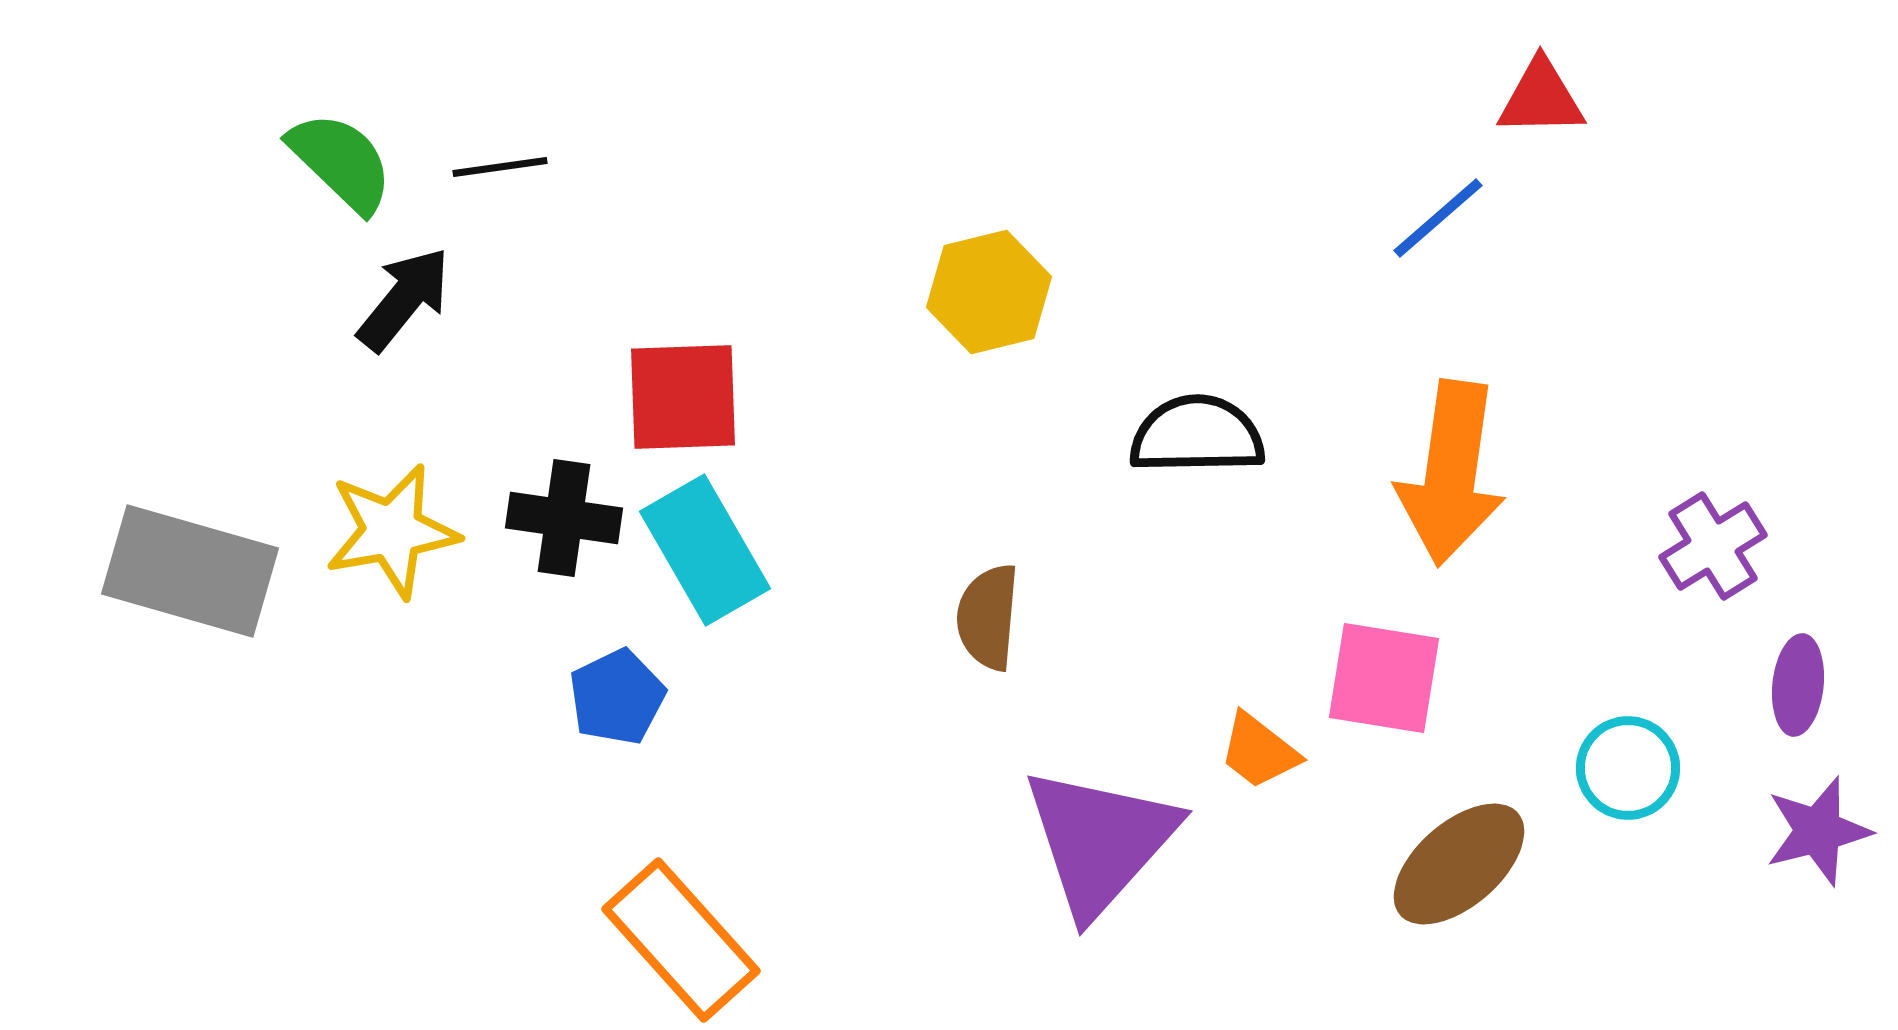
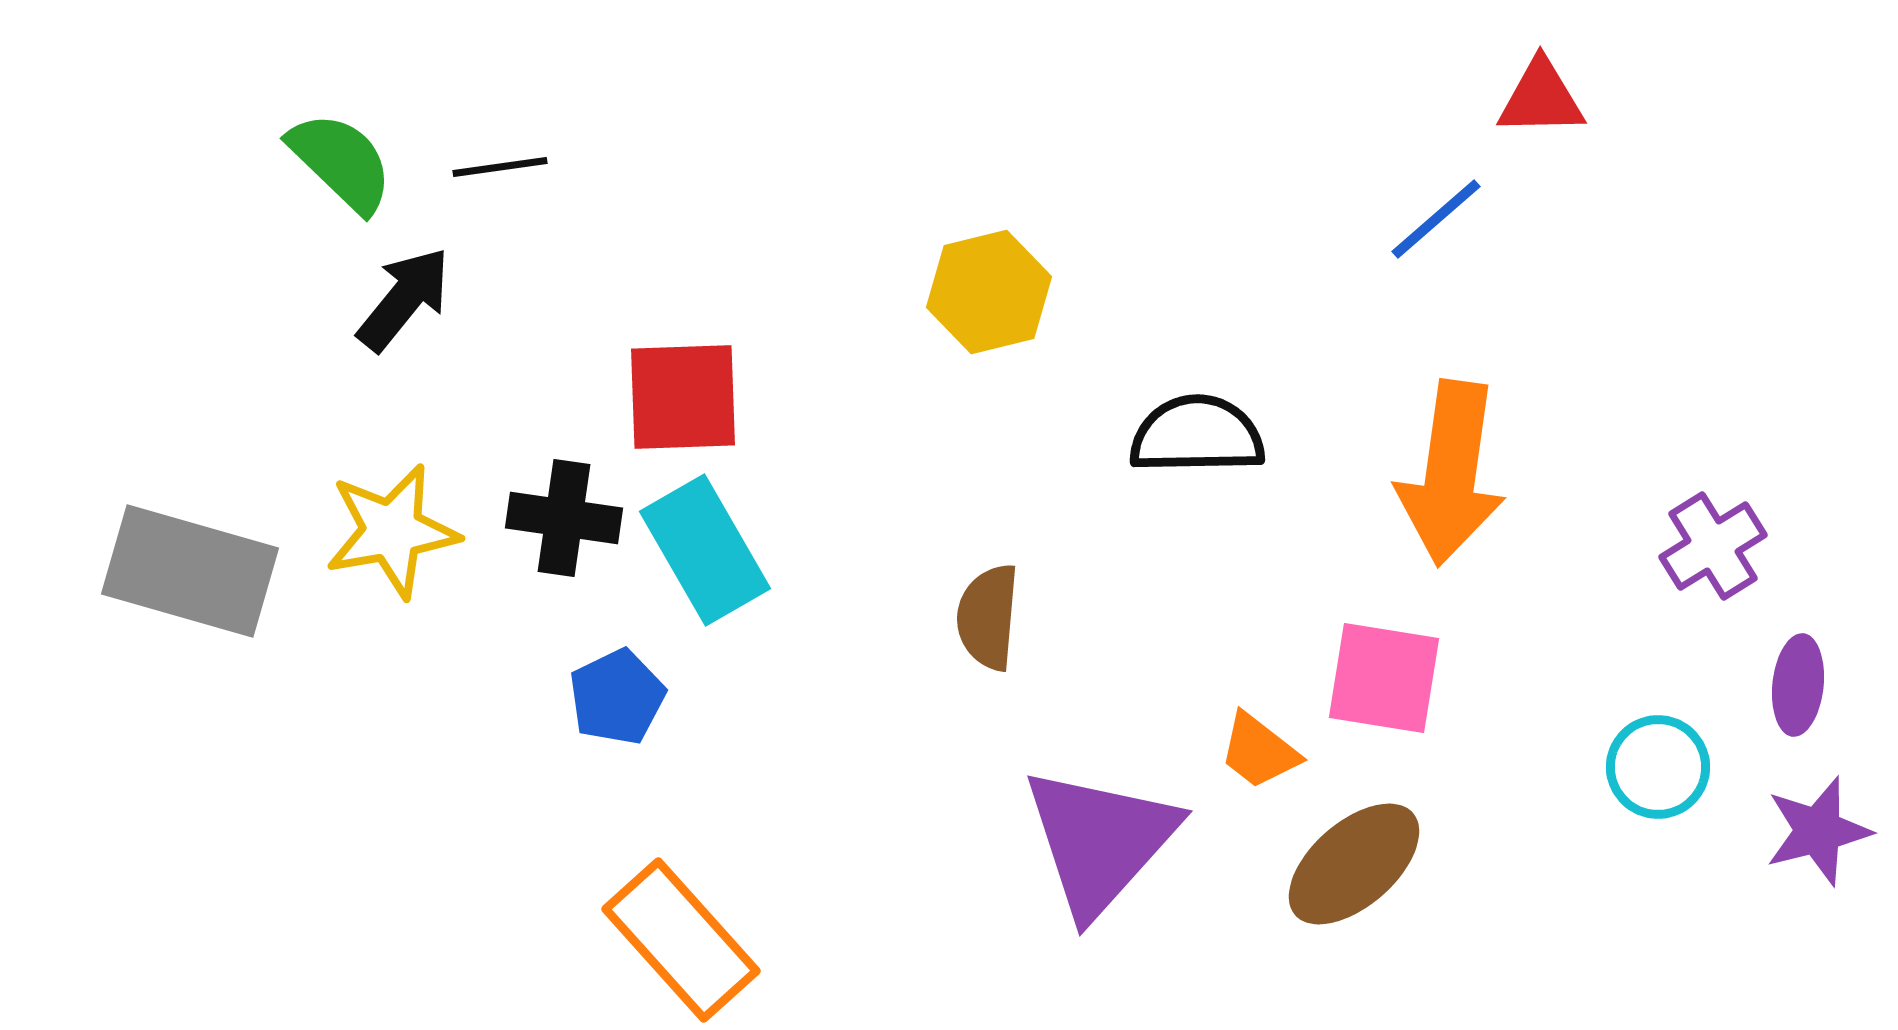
blue line: moved 2 px left, 1 px down
cyan circle: moved 30 px right, 1 px up
brown ellipse: moved 105 px left
